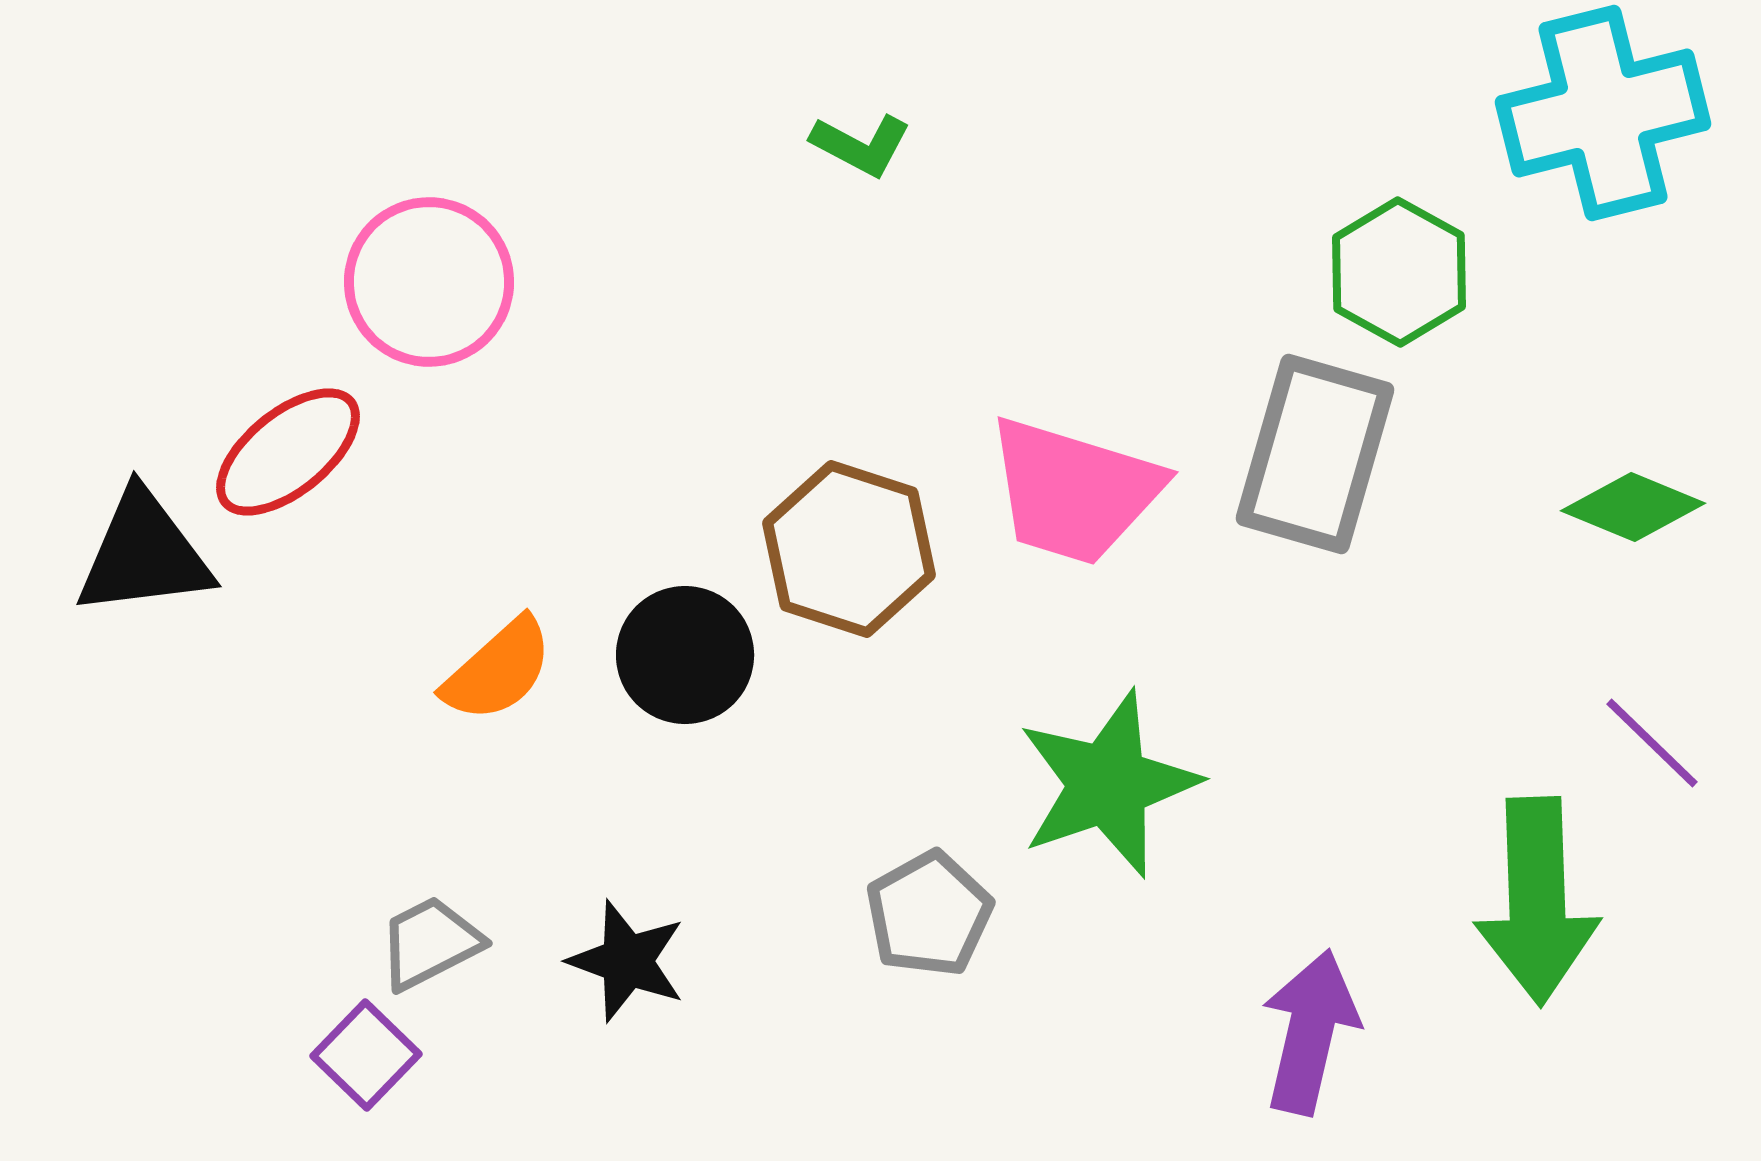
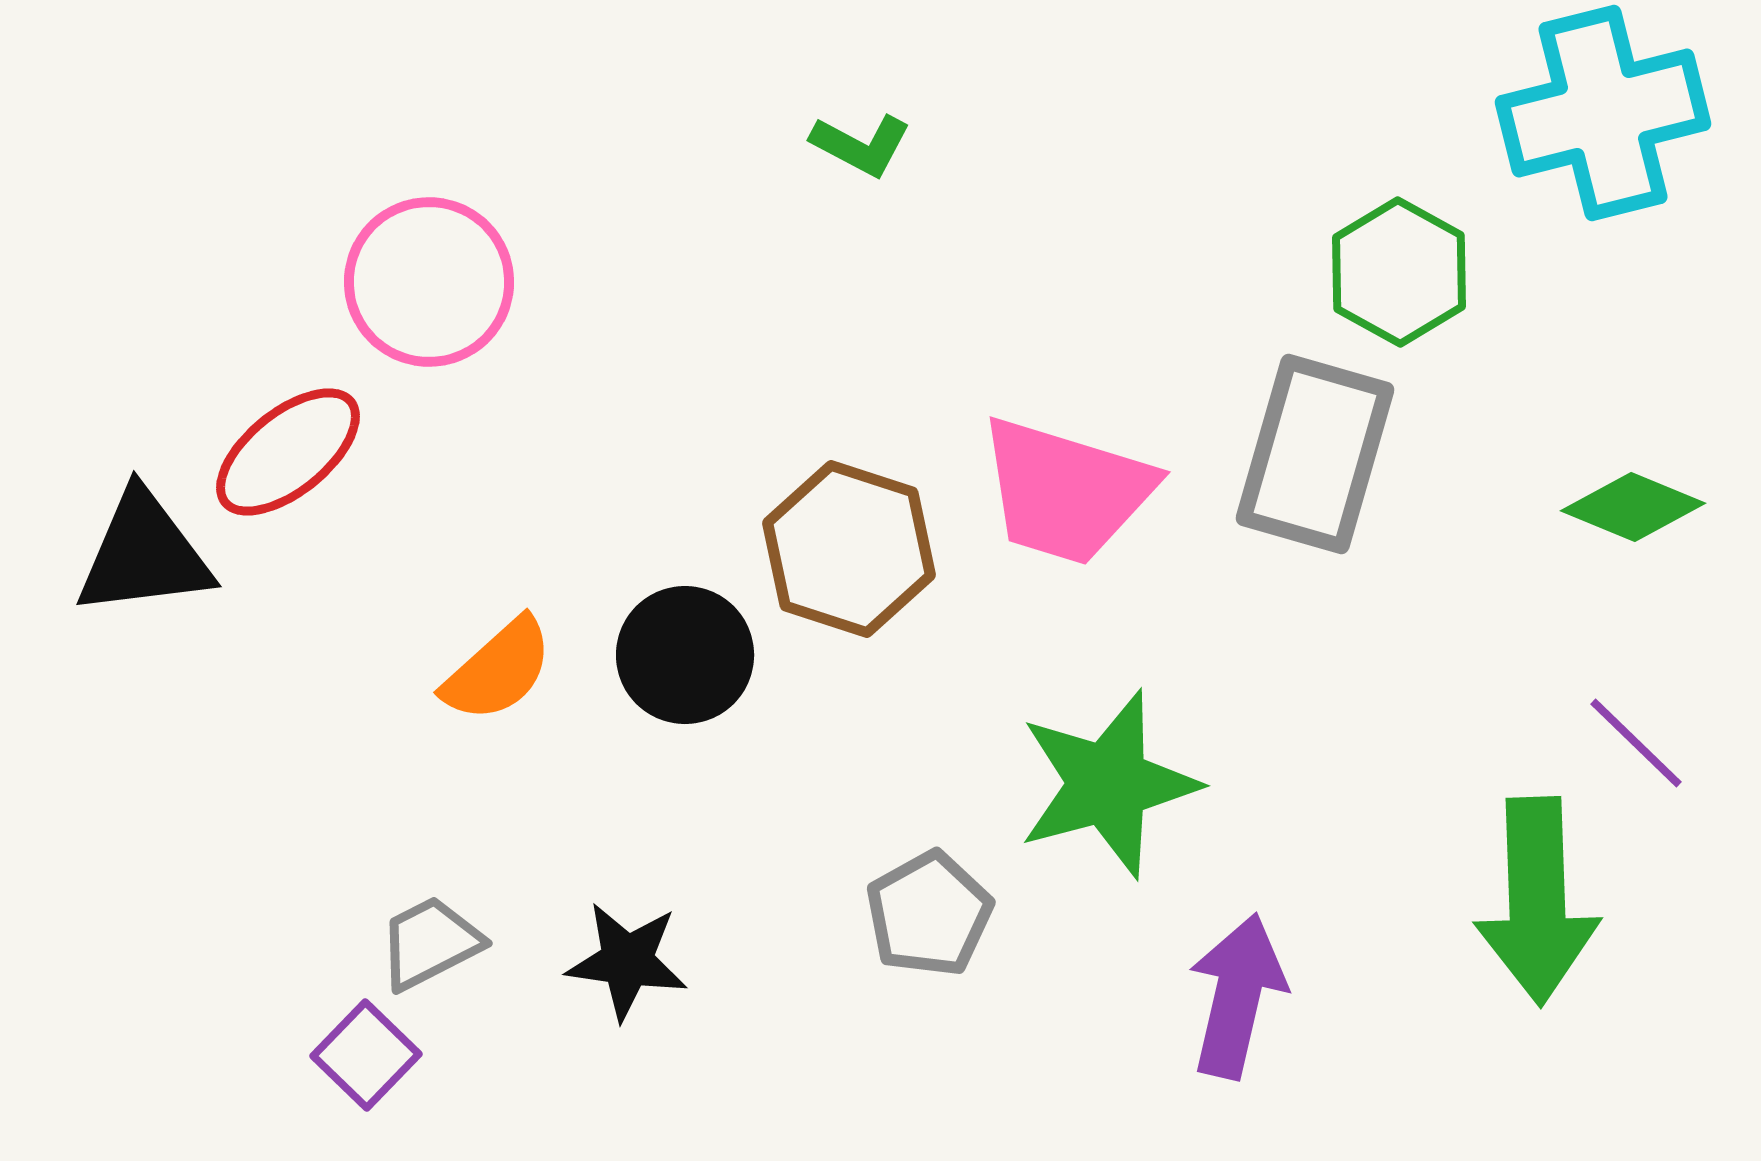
pink trapezoid: moved 8 px left
purple line: moved 16 px left
green star: rotated 4 degrees clockwise
black star: rotated 12 degrees counterclockwise
purple arrow: moved 73 px left, 36 px up
